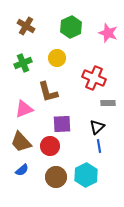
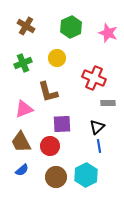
brown trapezoid: rotated 15 degrees clockwise
